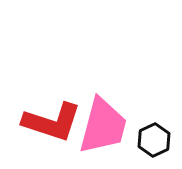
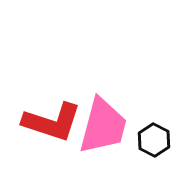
black hexagon: rotated 8 degrees counterclockwise
